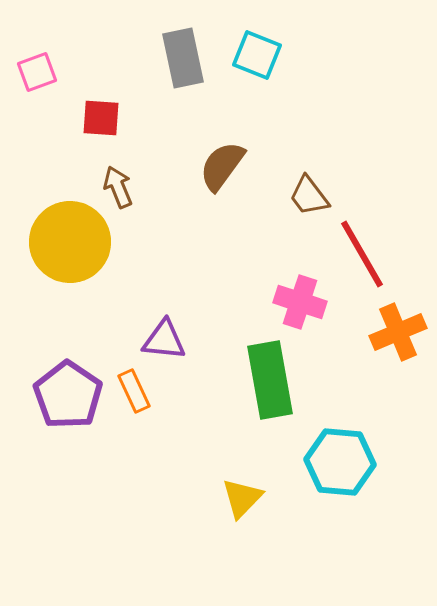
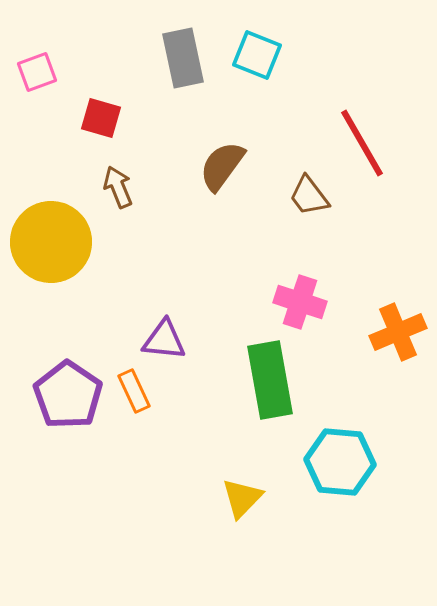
red square: rotated 12 degrees clockwise
yellow circle: moved 19 px left
red line: moved 111 px up
